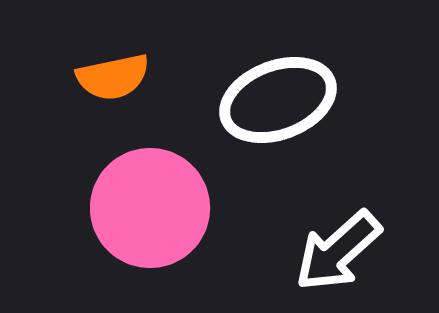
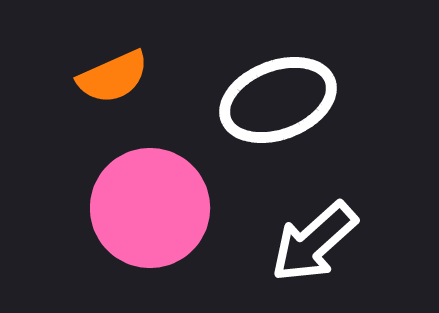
orange semicircle: rotated 12 degrees counterclockwise
white arrow: moved 24 px left, 9 px up
